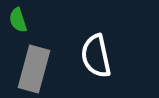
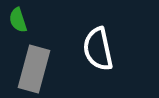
white semicircle: moved 2 px right, 7 px up
